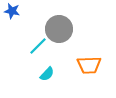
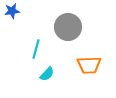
blue star: rotated 21 degrees counterclockwise
gray circle: moved 9 px right, 2 px up
cyan line: moved 2 px left, 3 px down; rotated 30 degrees counterclockwise
